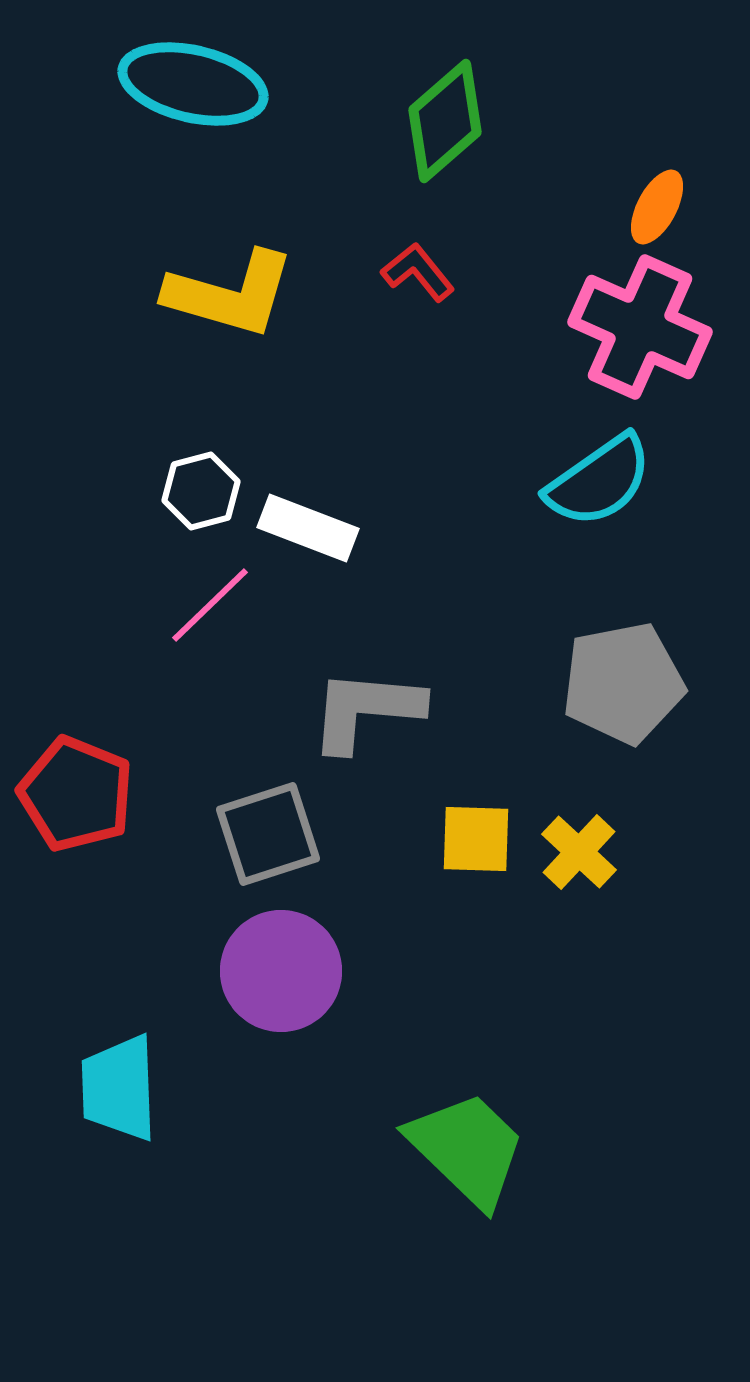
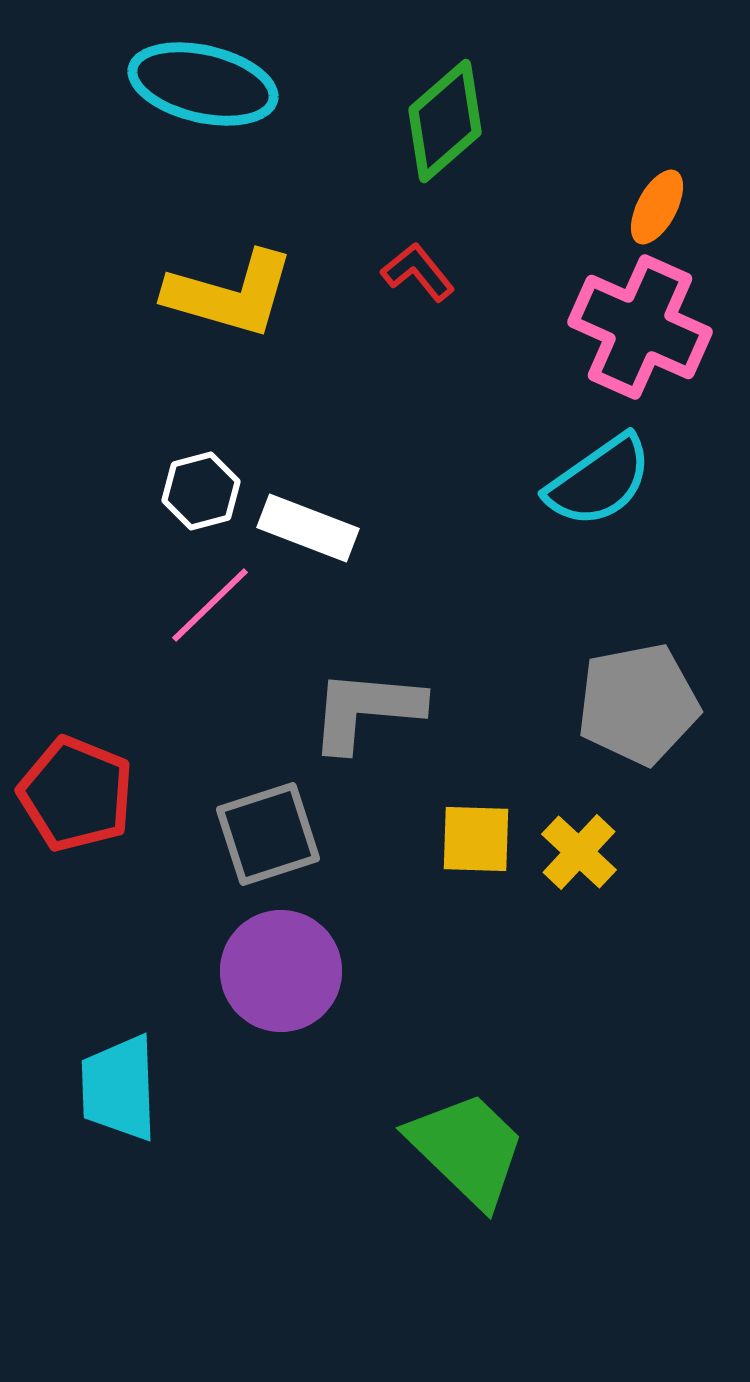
cyan ellipse: moved 10 px right
gray pentagon: moved 15 px right, 21 px down
